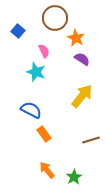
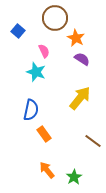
yellow arrow: moved 2 px left, 2 px down
blue semicircle: rotated 75 degrees clockwise
brown line: moved 2 px right, 1 px down; rotated 54 degrees clockwise
